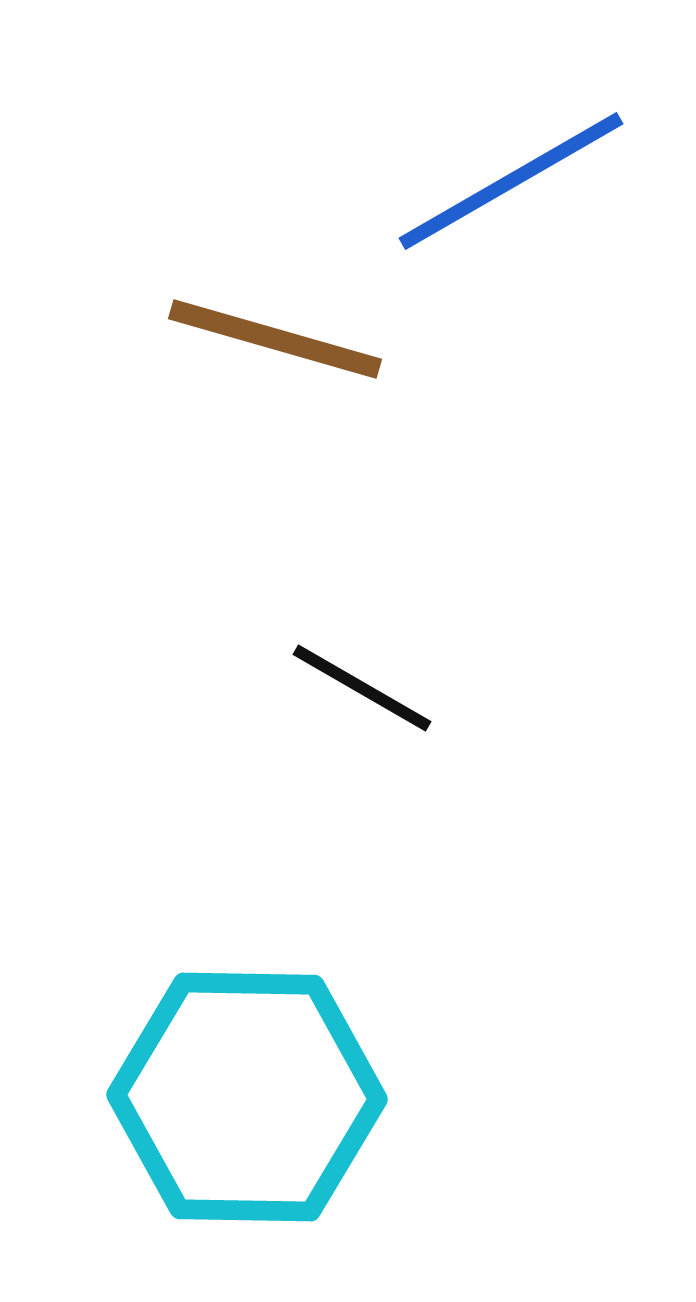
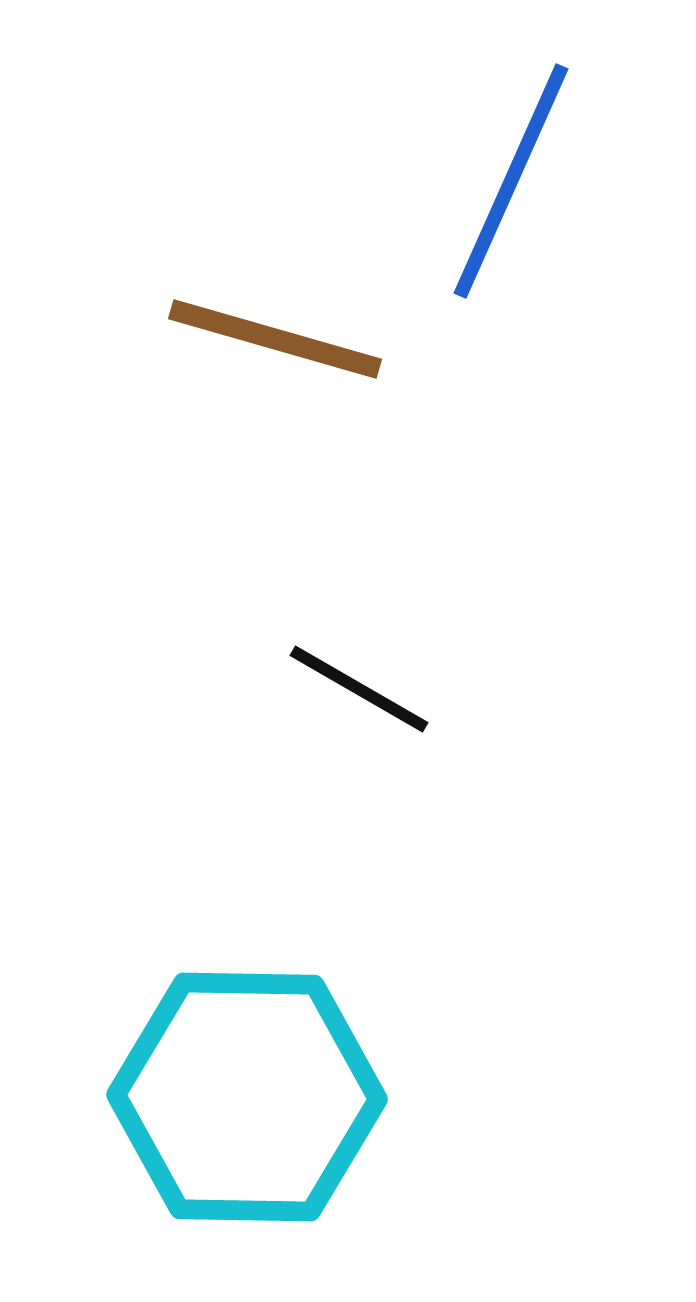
blue line: rotated 36 degrees counterclockwise
black line: moved 3 px left, 1 px down
